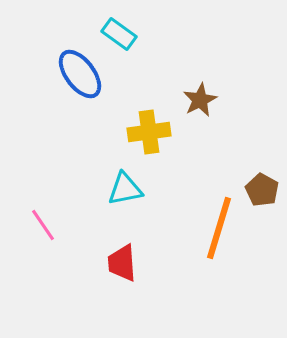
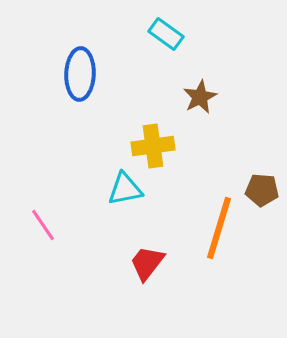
cyan rectangle: moved 47 px right
blue ellipse: rotated 39 degrees clockwise
brown star: moved 3 px up
yellow cross: moved 4 px right, 14 px down
brown pentagon: rotated 24 degrees counterclockwise
red trapezoid: moved 25 px right; rotated 42 degrees clockwise
